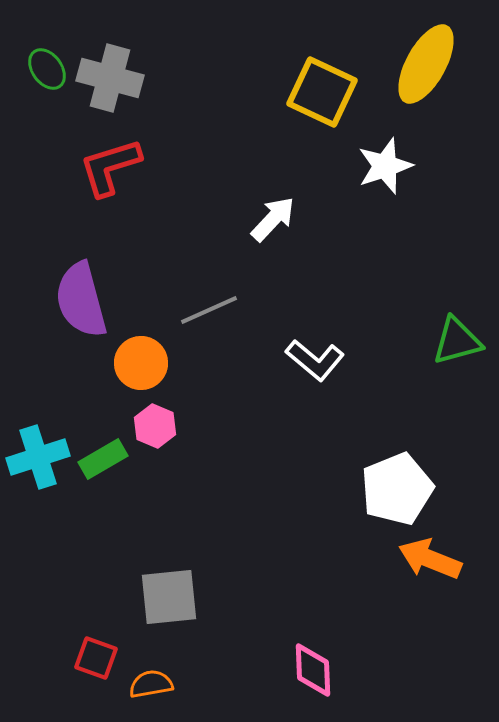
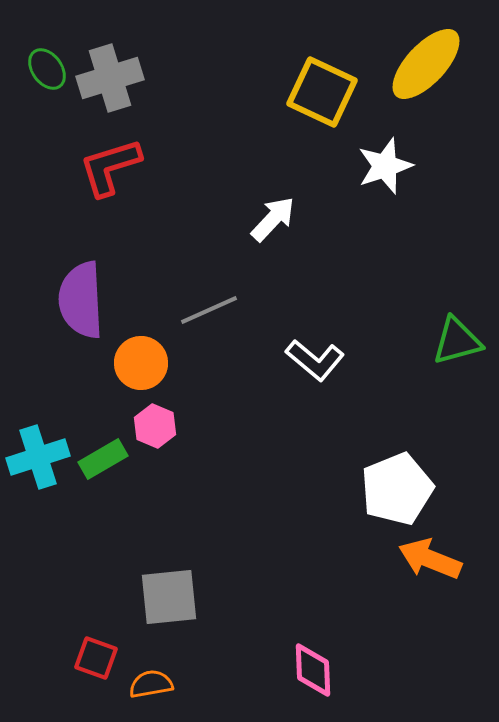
yellow ellipse: rotated 14 degrees clockwise
gray cross: rotated 32 degrees counterclockwise
purple semicircle: rotated 12 degrees clockwise
